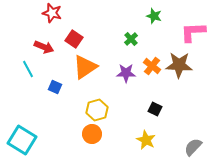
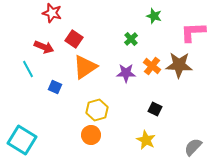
orange circle: moved 1 px left, 1 px down
